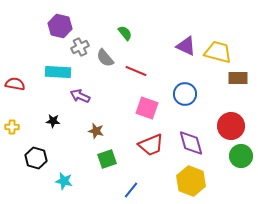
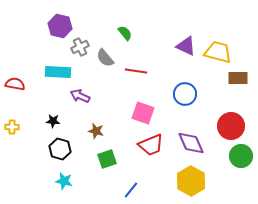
red line: rotated 15 degrees counterclockwise
pink square: moved 4 px left, 5 px down
purple diamond: rotated 8 degrees counterclockwise
black hexagon: moved 24 px right, 9 px up
yellow hexagon: rotated 8 degrees clockwise
